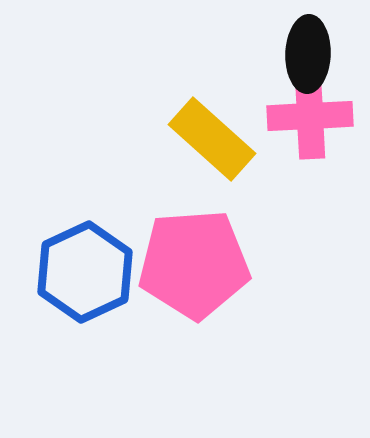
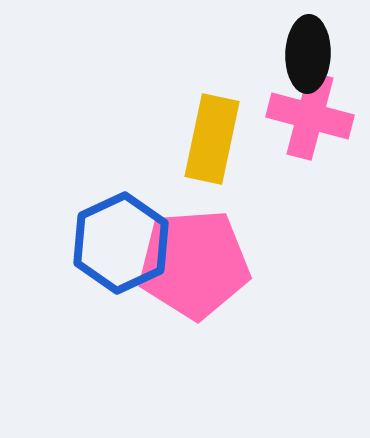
pink cross: rotated 18 degrees clockwise
yellow rectangle: rotated 60 degrees clockwise
blue hexagon: moved 36 px right, 29 px up
